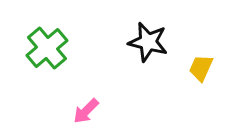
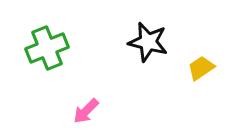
green cross: rotated 18 degrees clockwise
yellow trapezoid: rotated 32 degrees clockwise
